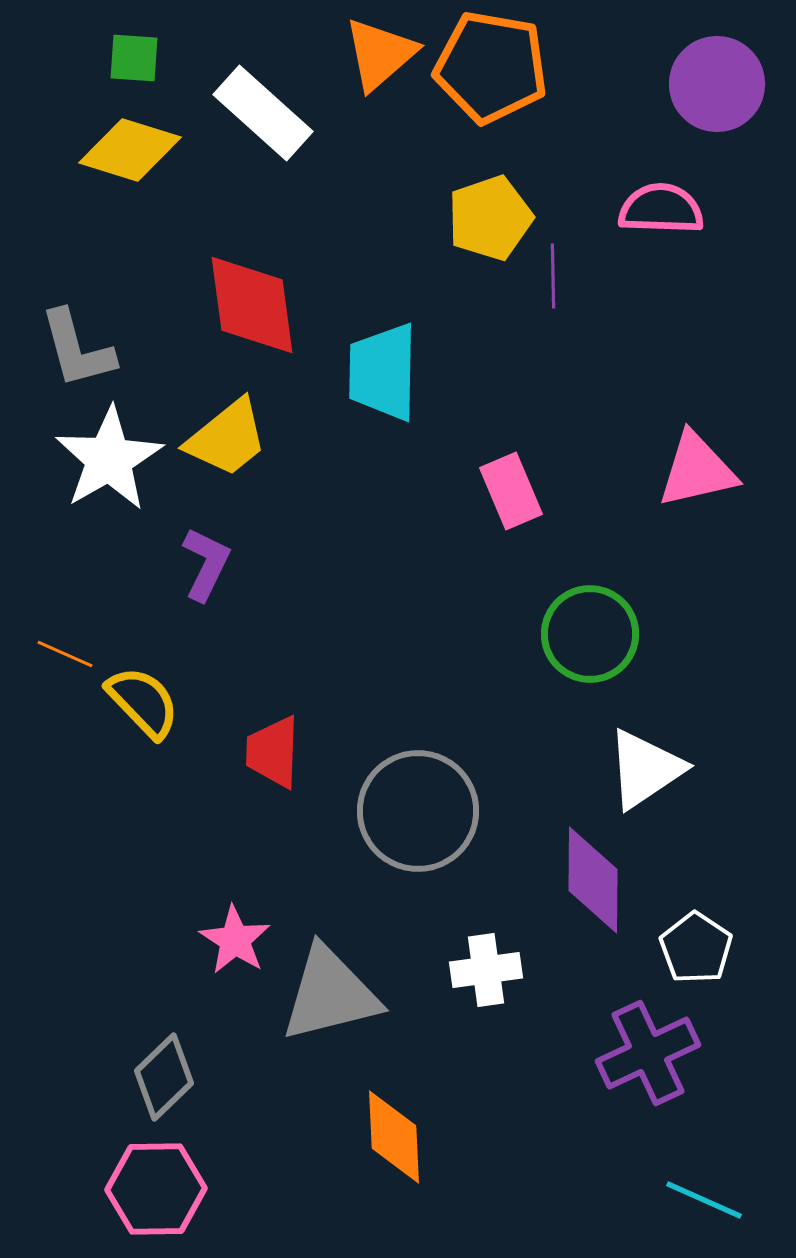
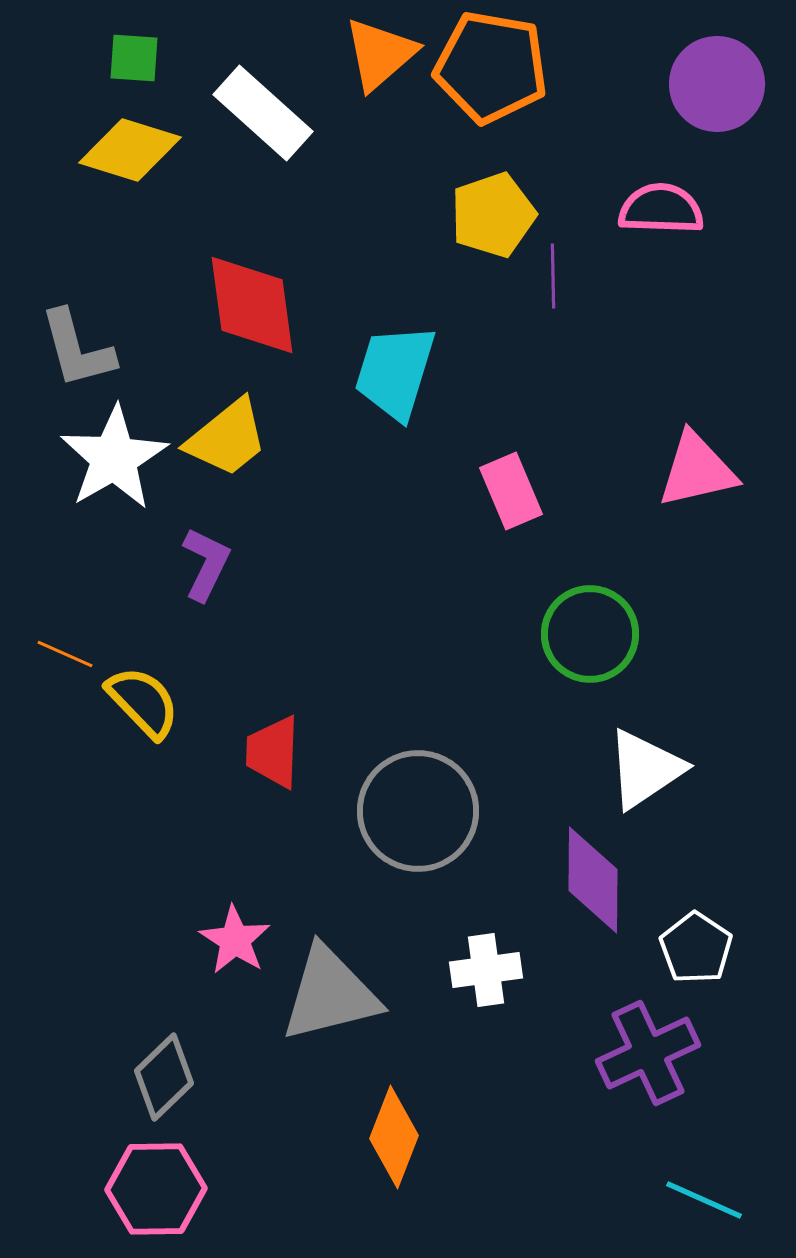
yellow pentagon: moved 3 px right, 3 px up
cyan trapezoid: moved 12 px right; rotated 16 degrees clockwise
white star: moved 5 px right, 1 px up
orange diamond: rotated 24 degrees clockwise
